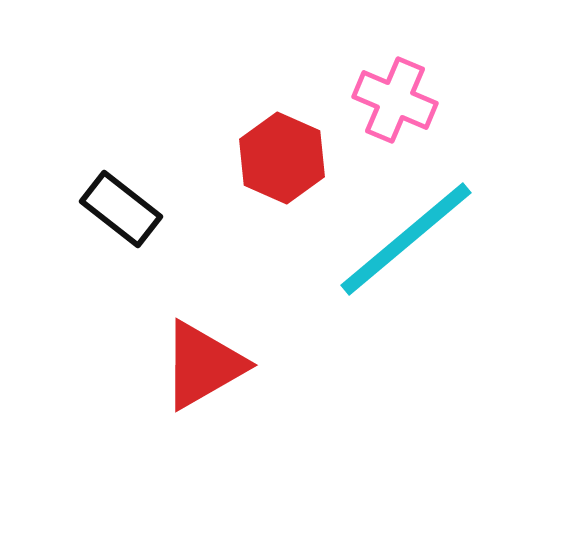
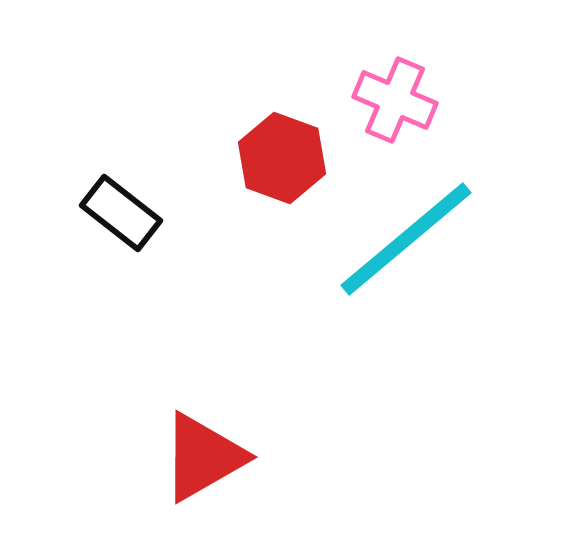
red hexagon: rotated 4 degrees counterclockwise
black rectangle: moved 4 px down
red triangle: moved 92 px down
